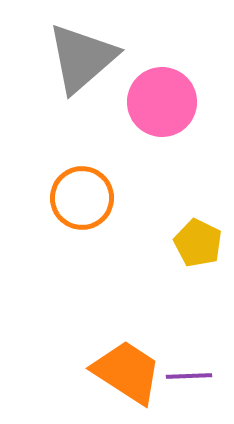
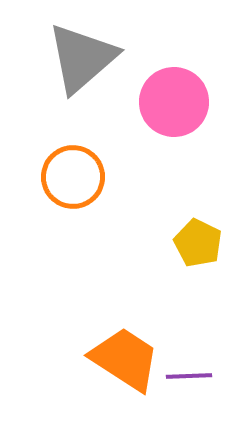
pink circle: moved 12 px right
orange circle: moved 9 px left, 21 px up
orange trapezoid: moved 2 px left, 13 px up
